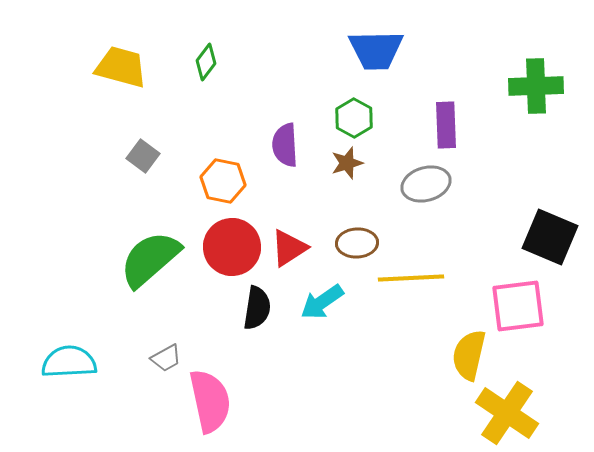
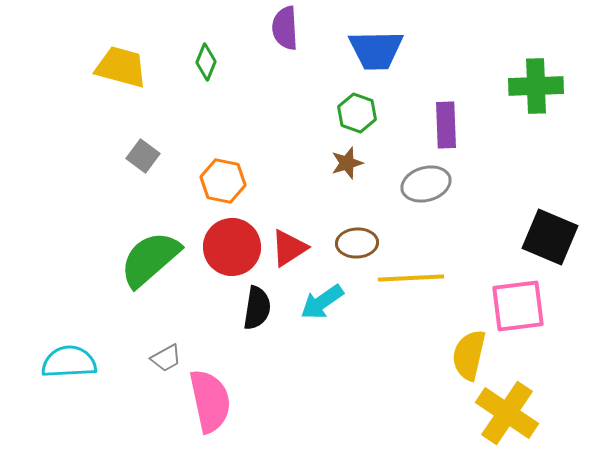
green diamond: rotated 15 degrees counterclockwise
green hexagon: moved 3 px right, 5 px up; rotated 9 degrees counterclockwise
purple semicircle: moved 117 px up
